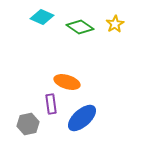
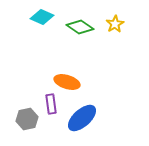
gray hexagon: moved 1 px left, 5 px up
